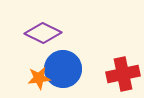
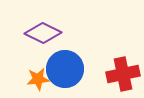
blue circle: moved 2 px right
orange star: moved 1 px left, 1 px down
